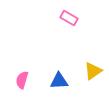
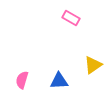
pink rectangle: moved 2 px right
yellow triangle: moved 6 px up
